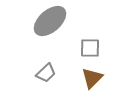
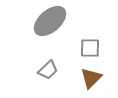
gray trapezoid: moved 2 px right, 3 px up
brown triangle: moved 1 px left
